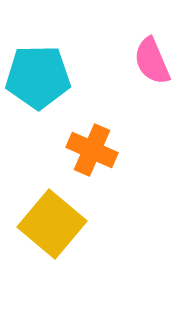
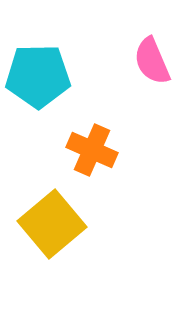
cyan pentagon: moved 1 px up
yellow square: rotated 10 degrees clockwise
